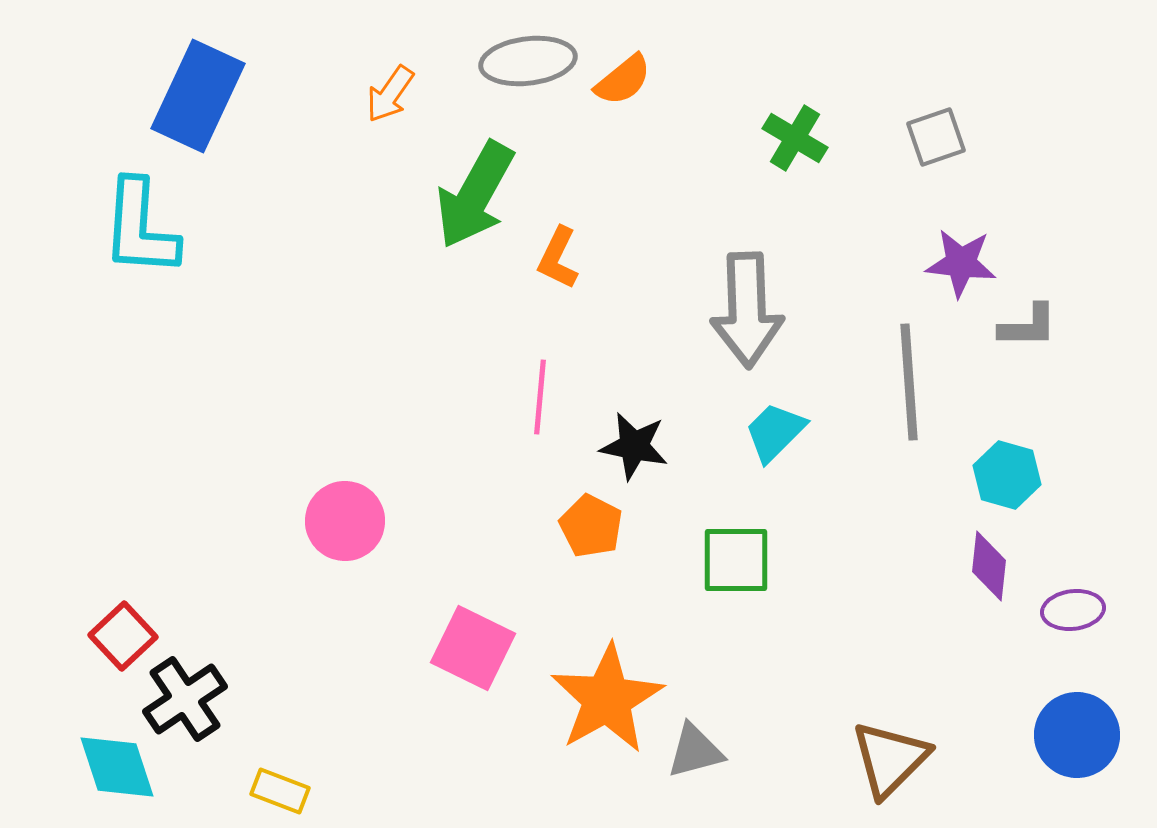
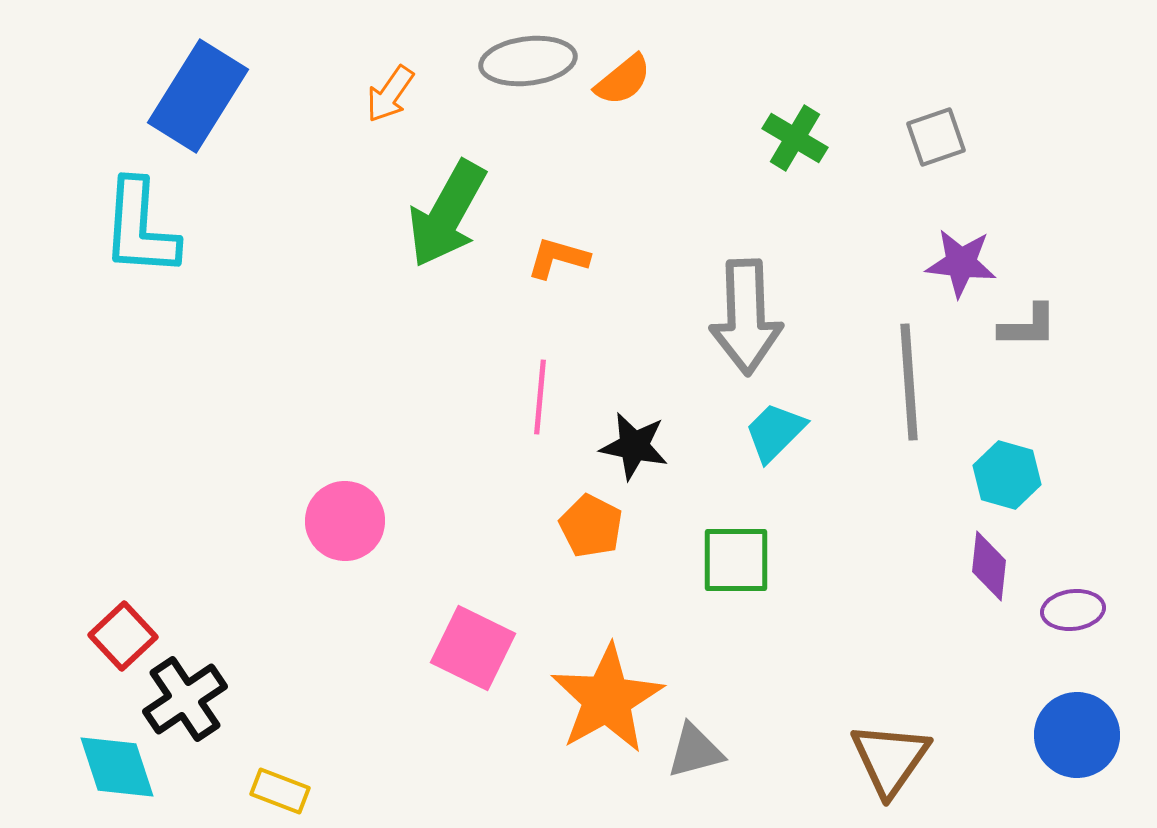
blue rectangle: rotated 7 degrees clockwise
green arrow: moved 28 px left, 19 px down
orange L-shape: rotated 80 degrees clockwise
gray arrow: moved 1 px left, 7 px down
brown triangle: rotated 10 degrees counterclockwise
